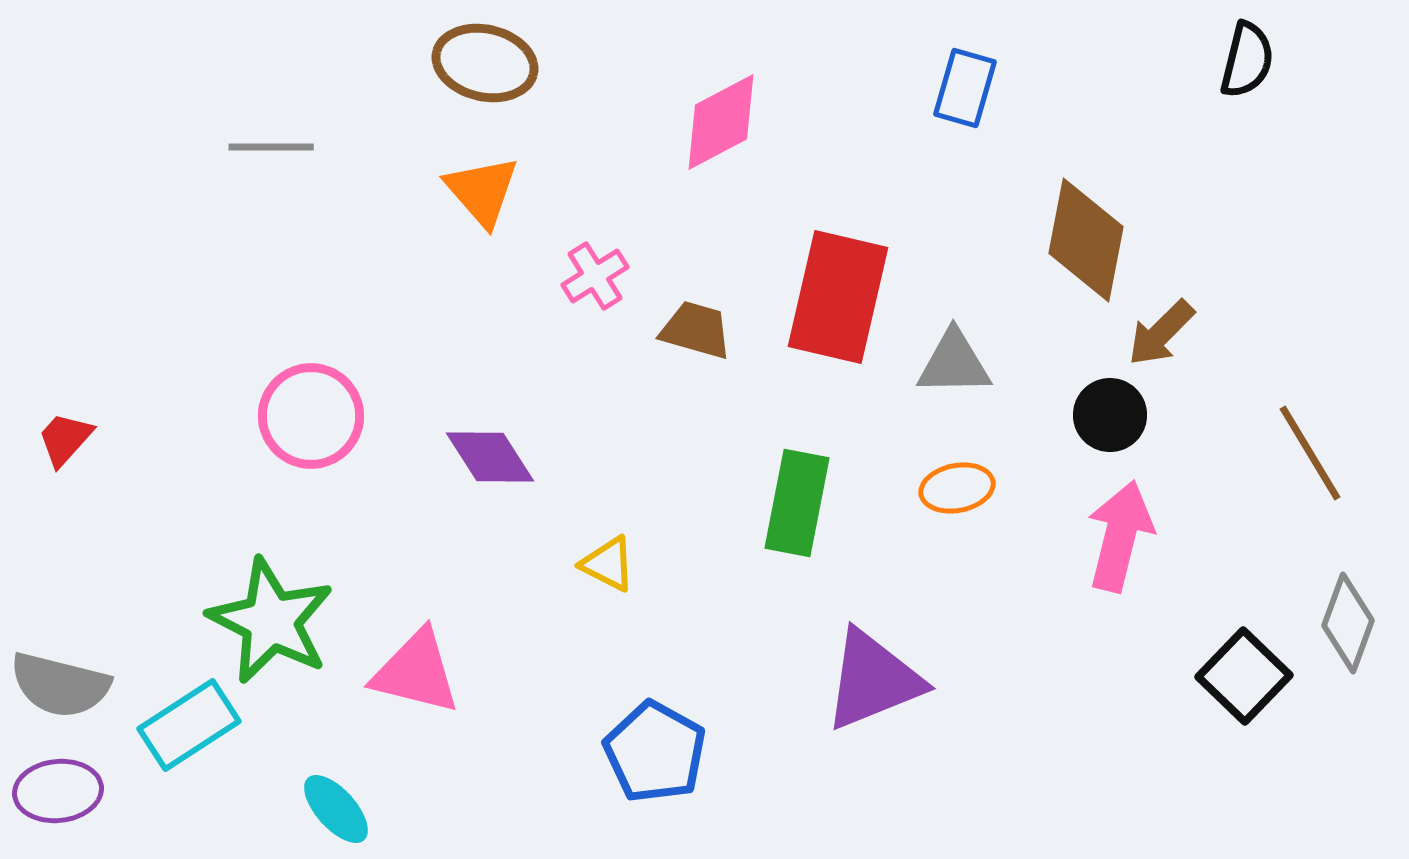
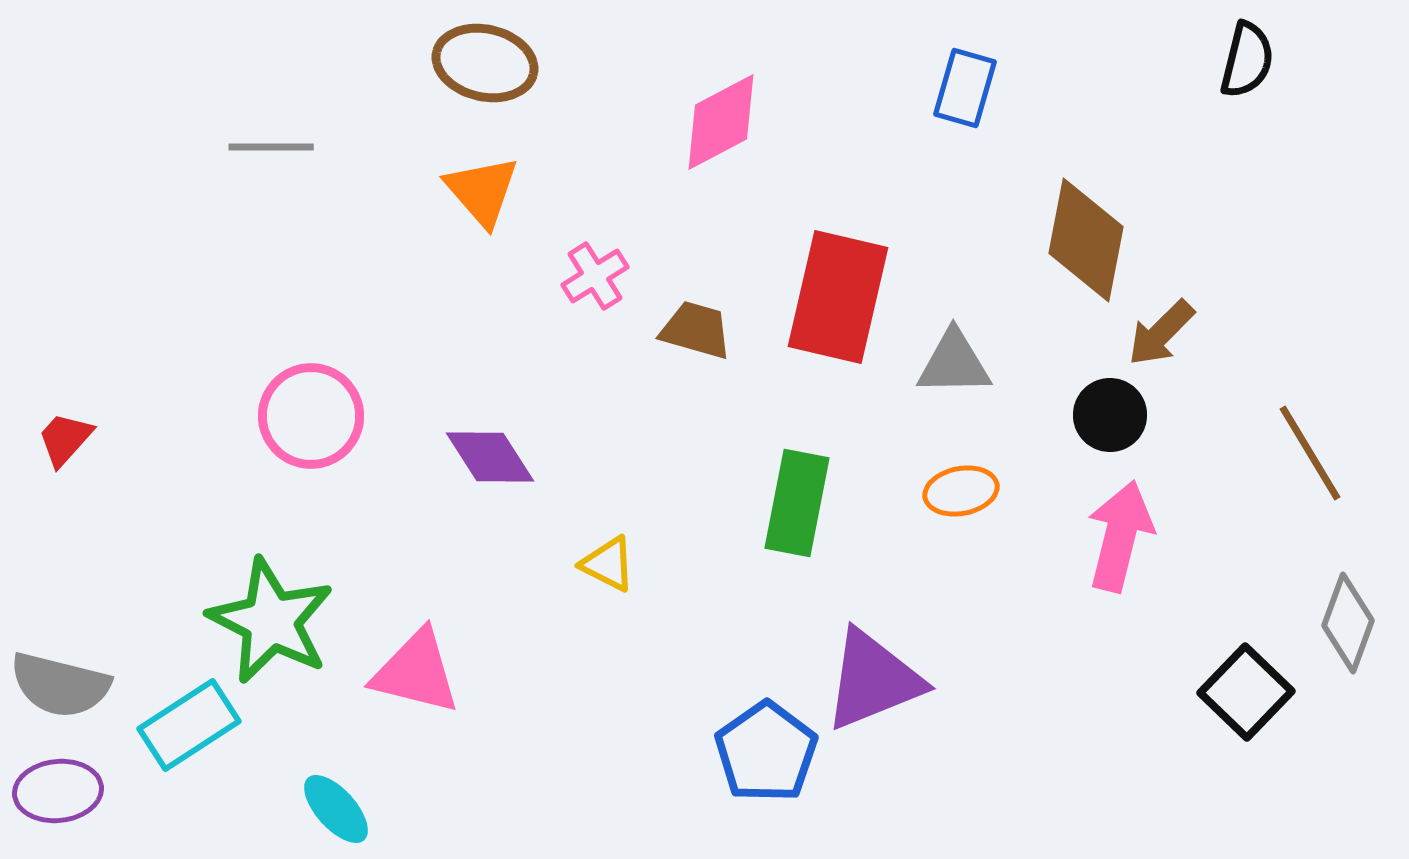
orange ellipse: moved 4 px right, 3 px down
black square: moved 2 px right, 16 px down
blue pentagon: moved 111 px right; rotated 8 degrees clockwise
